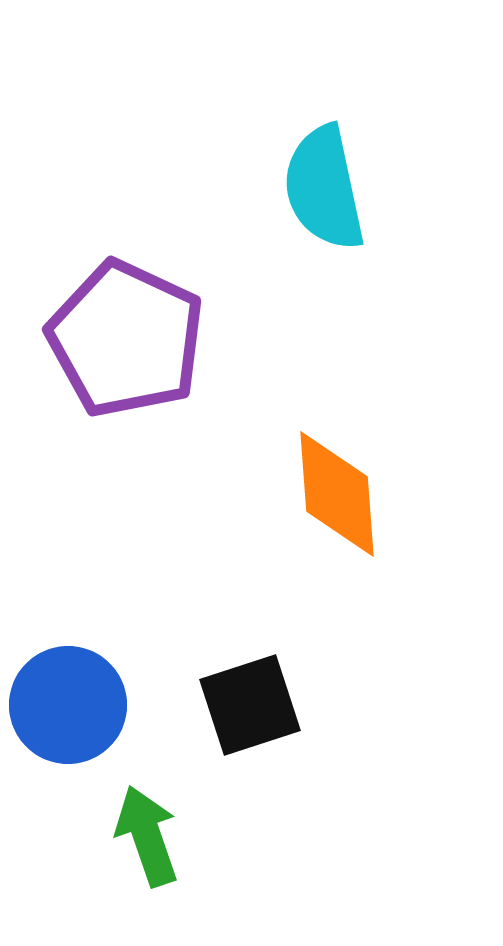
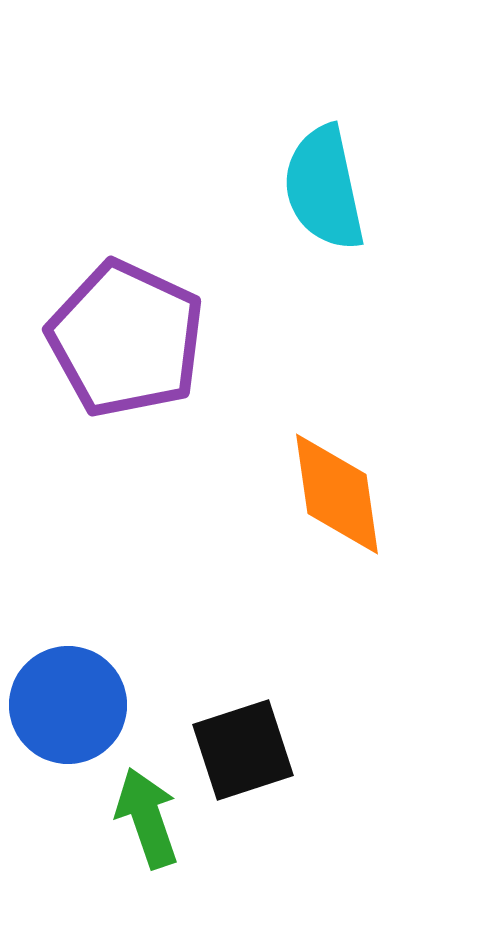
orange diamond: rotated 4 degrees counterclockwise
black square: moved 7 px left, 45 px down
green arrow: moved 18 px up
